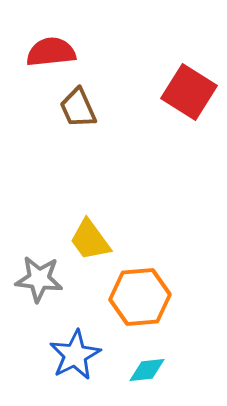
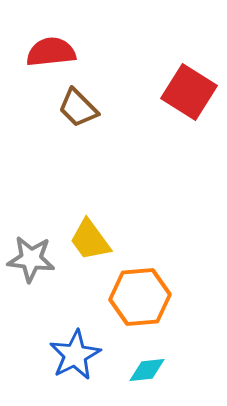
brown trapezoid: rotated 21 degrees counterclockwise
gray star: moved 8 px left, 20 px up
